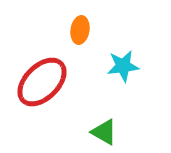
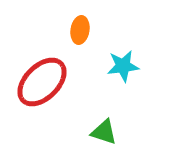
green triangle: rotated 12 degrees counterclockwise
